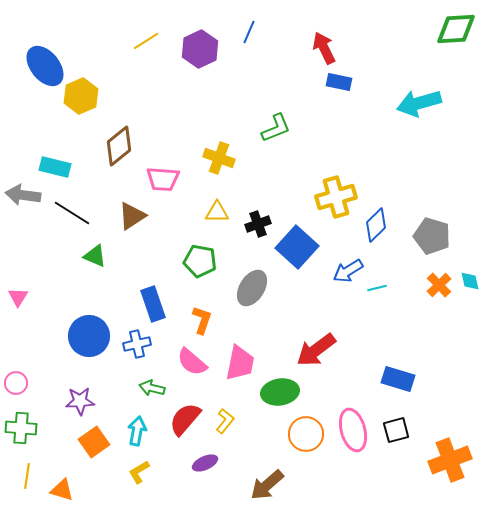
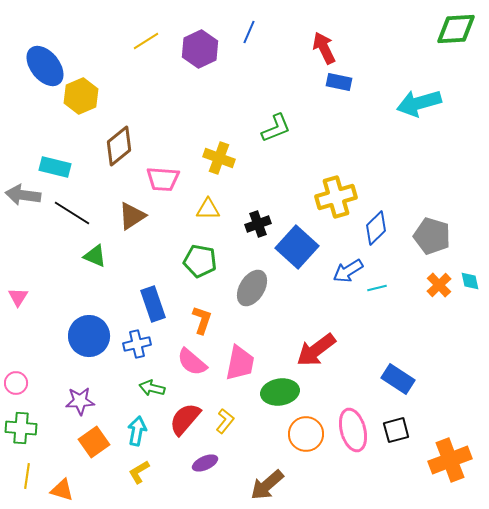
yellow triangle at (217, 212): moved 9 px left, 3 px up
blue diamond at (376, 225): moved 3 px down
blue rectangle at (398, 379): rotated 16 degrees clockwise
